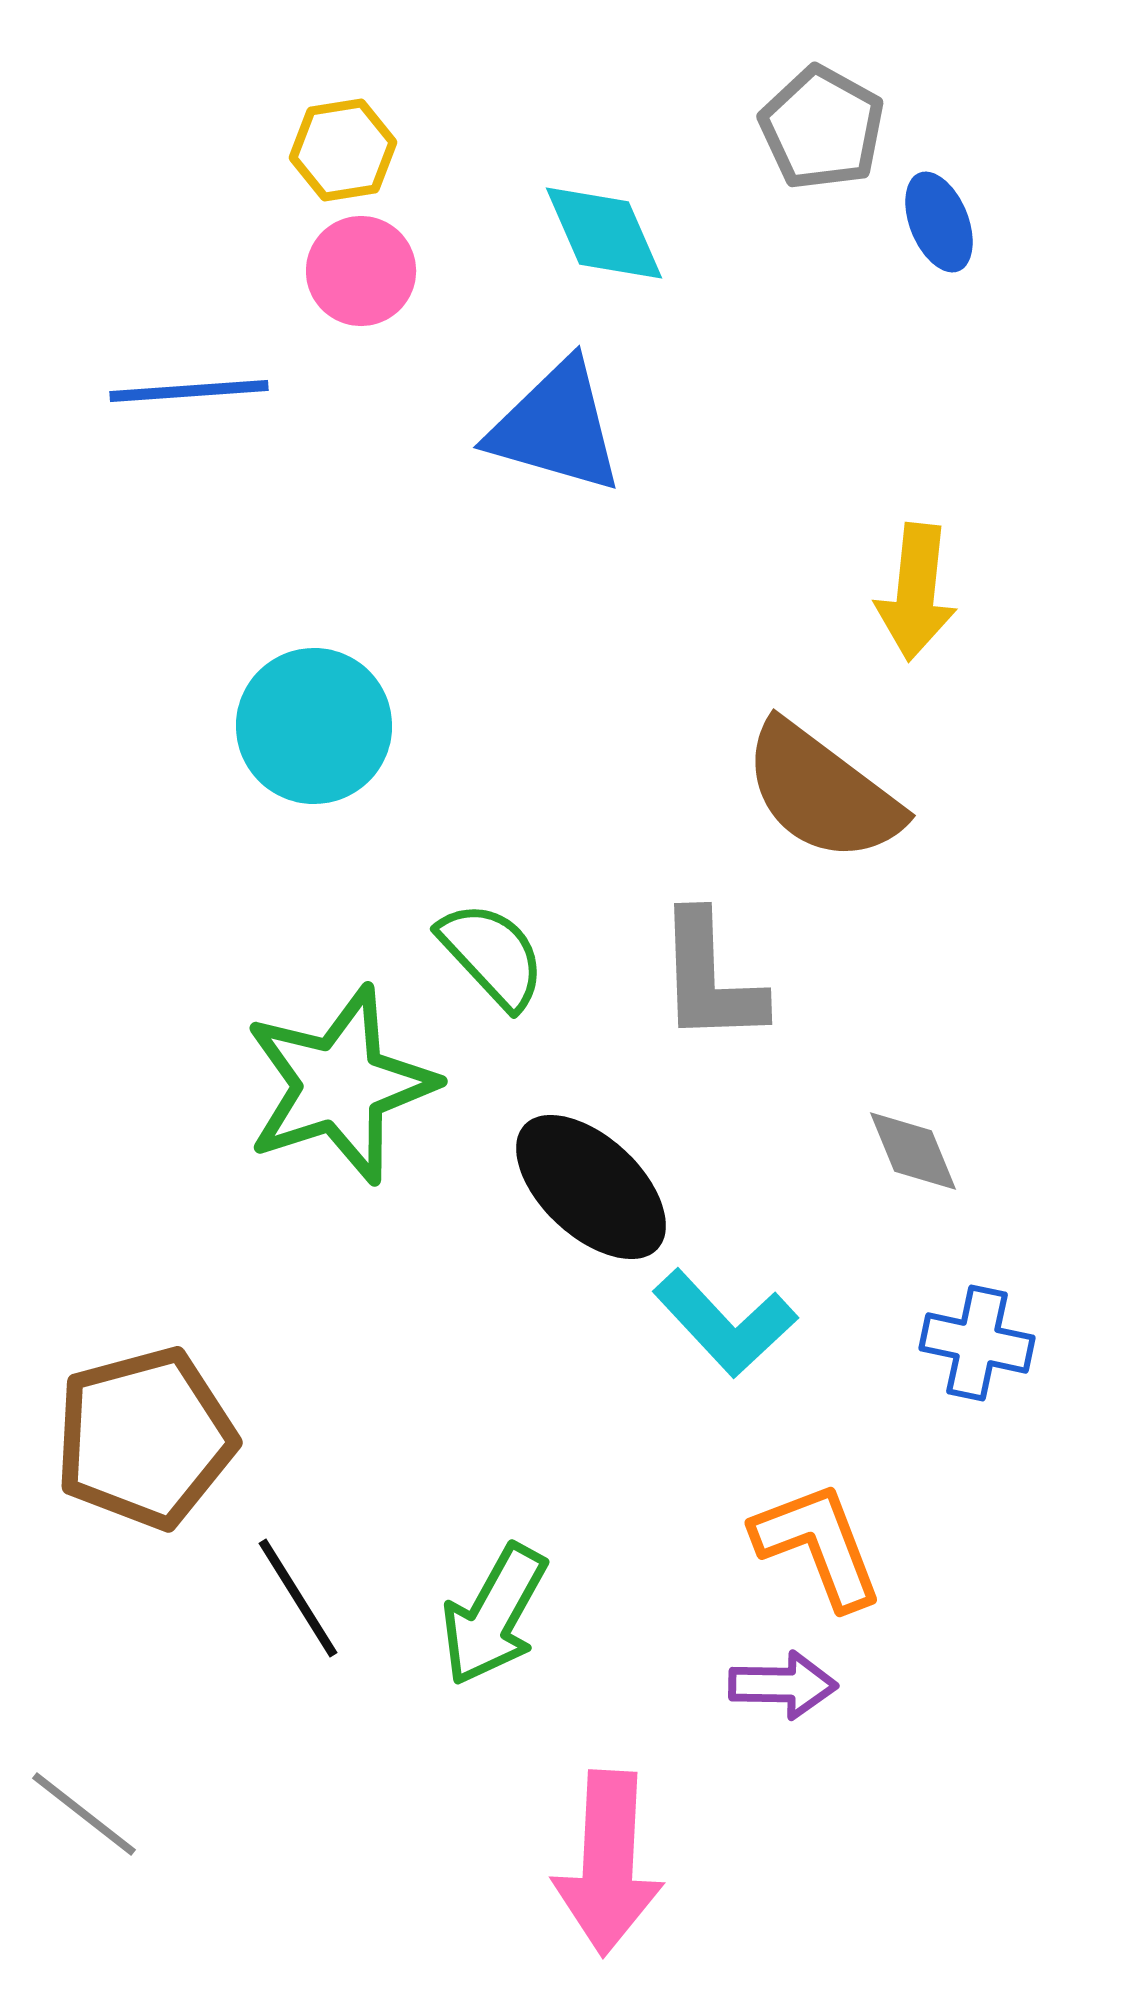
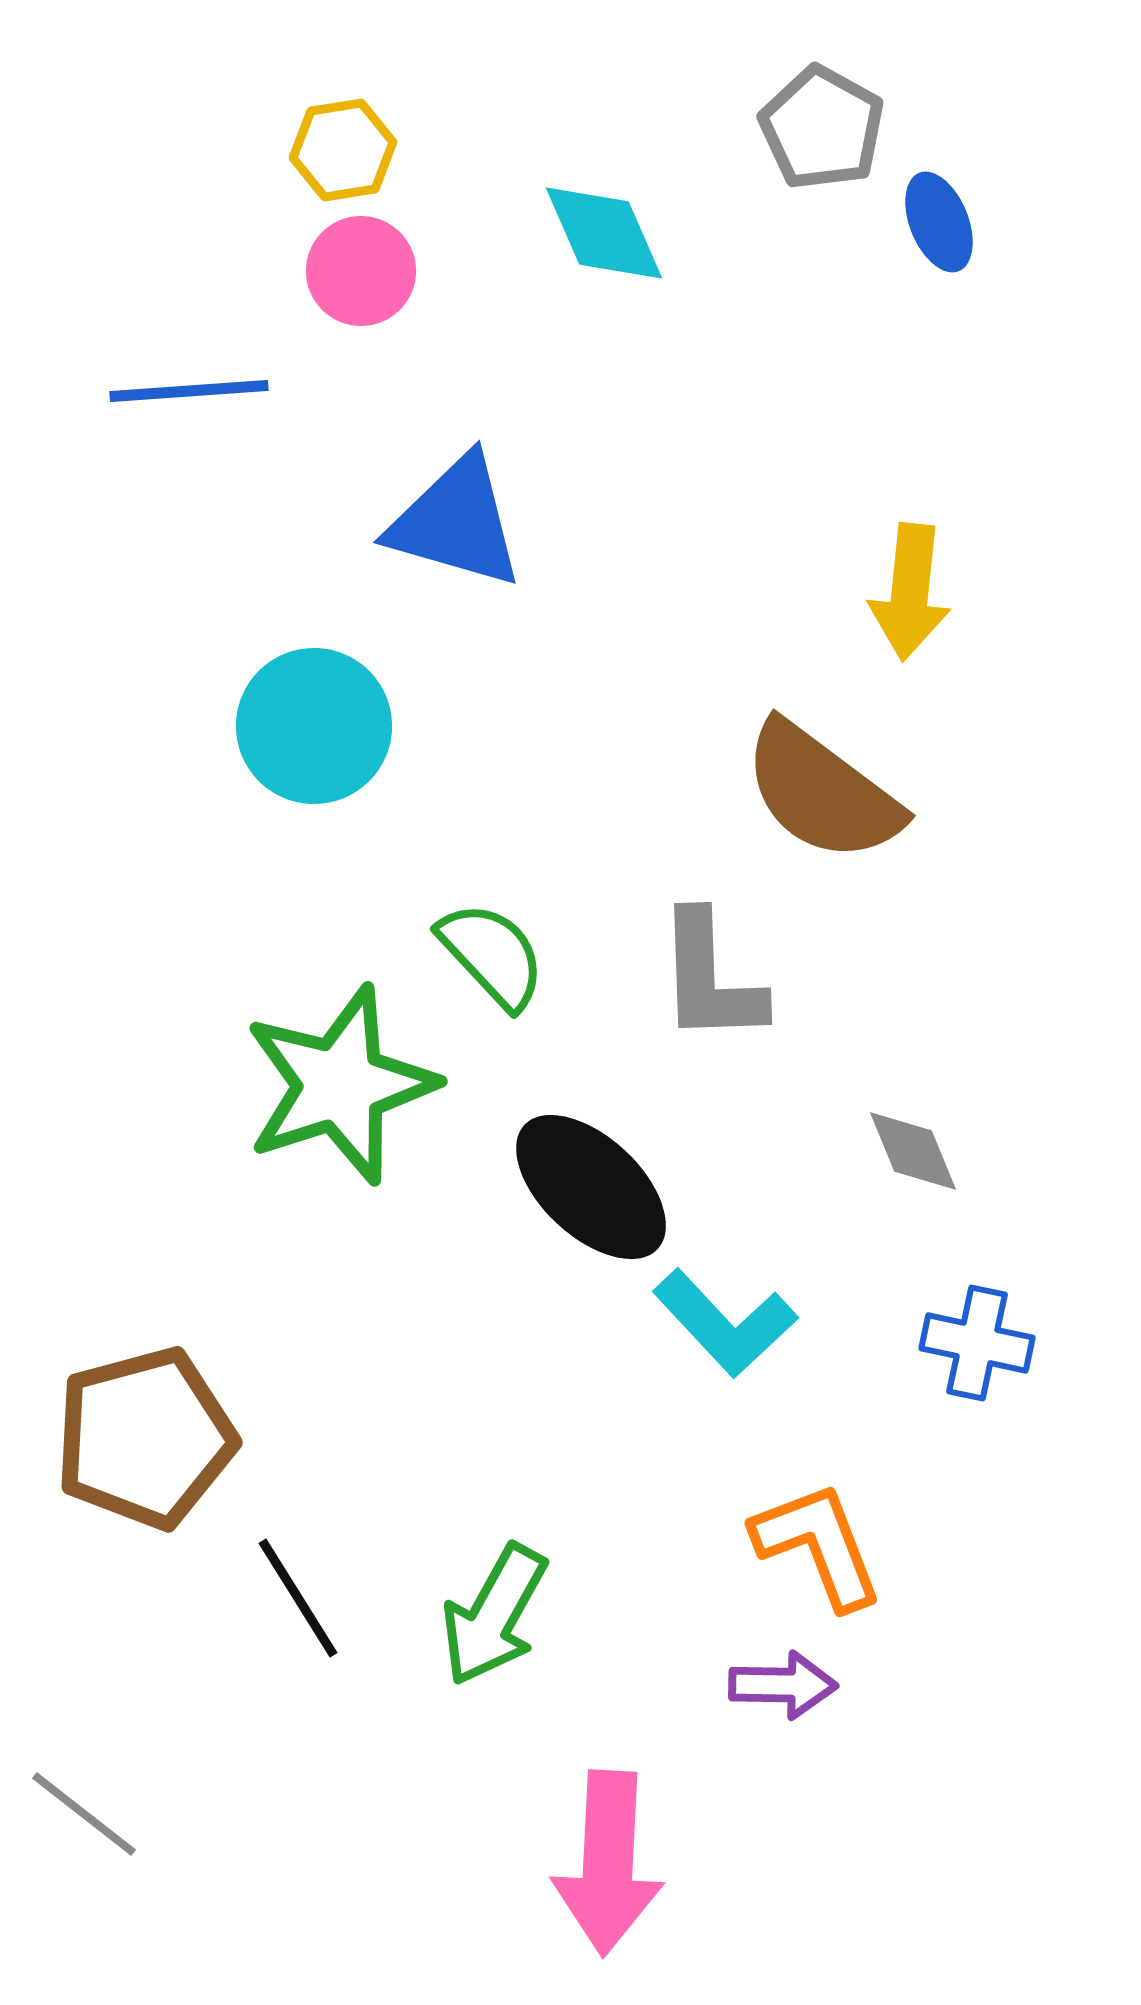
blue triangle: moved 100 px left, 95 px down
yellow arrow: moved 6 px left
